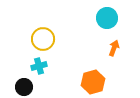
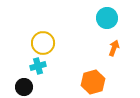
yellow circle: moved 4 px down
cyan cross: moved 1 px left
